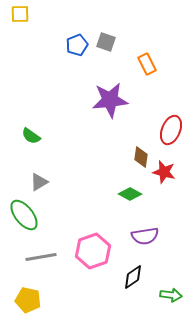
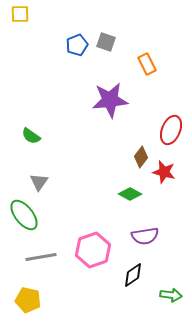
brown diamond: rotated 30 degrees clockwise
gray triangle: rotated 24 degrees counterclockwise
pink hexagon: moved 1 px up
black diamond: moved 2 px up
